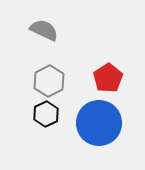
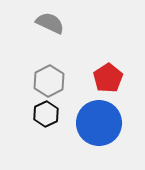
gray semicircle: moved 6 px right, 7 px up
